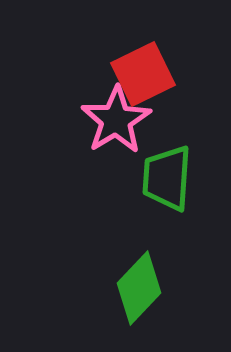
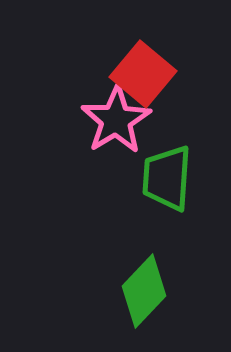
red square: rotated 24 degrees counterclockwise
green diamond: moved 5 px right, 3 px down
